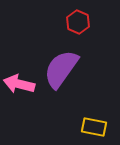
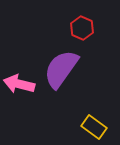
red hexagon: moved 4 px right, 6 px down
yellow rectangle: rotated 25 degrees clockwise
